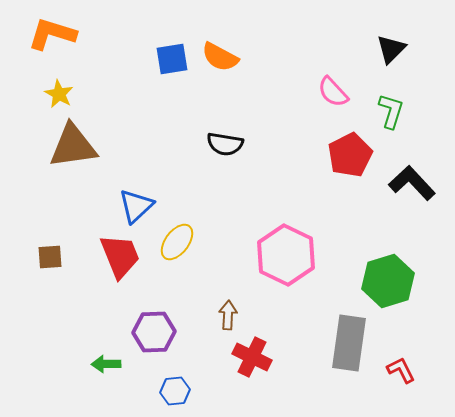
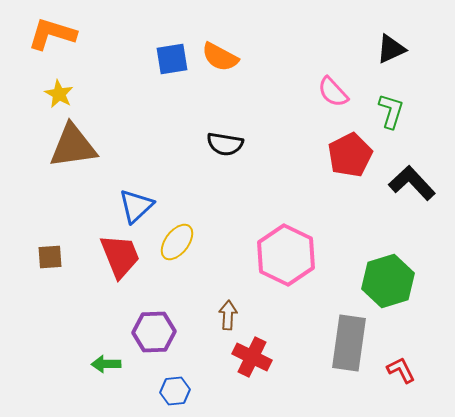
black triangle: rotated 20 degrees clockwise
